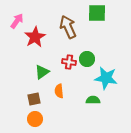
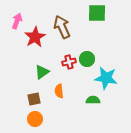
pink arrow: rotated 14 degrees counterclockwise
brown arrow: moved 6 px left
red cross: rotated 24 degrees counterclockwise
